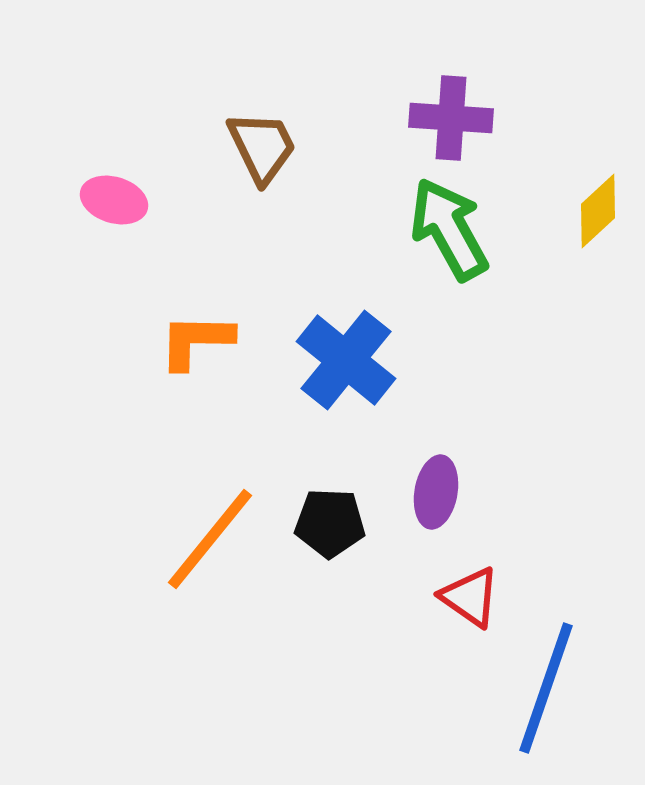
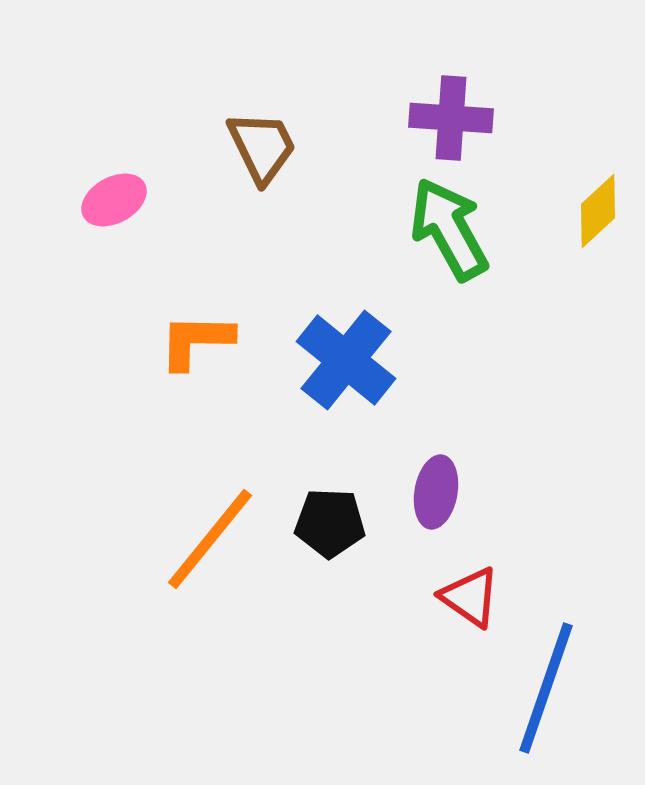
pink ellipse: rotated 46 degrees counterclockwise
